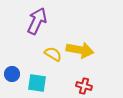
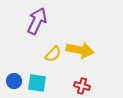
yellow semicircle: rotated 102 degrees clockwise
blue circle: moved 2 px right, 7 px down
red cross: moved 2 px left
